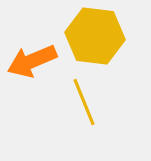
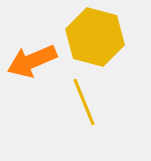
yellow hexagon: moved 1 px down; rotated 8 degrees clockwise
